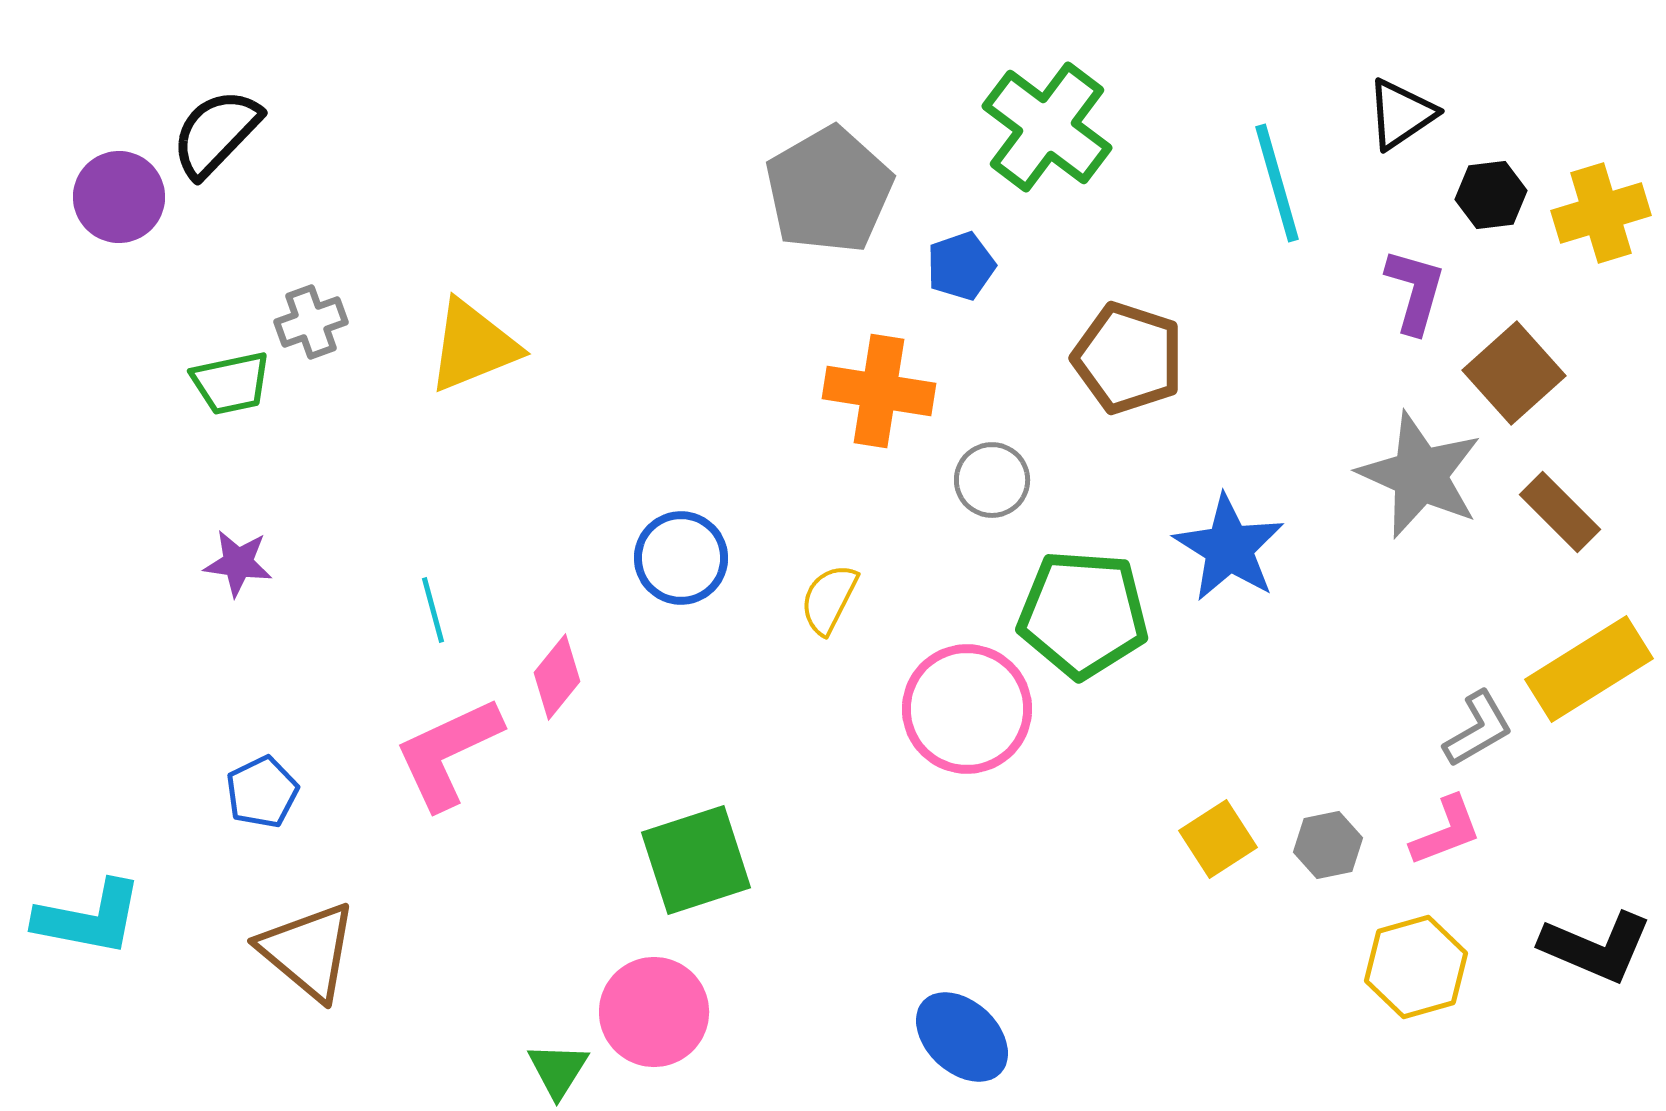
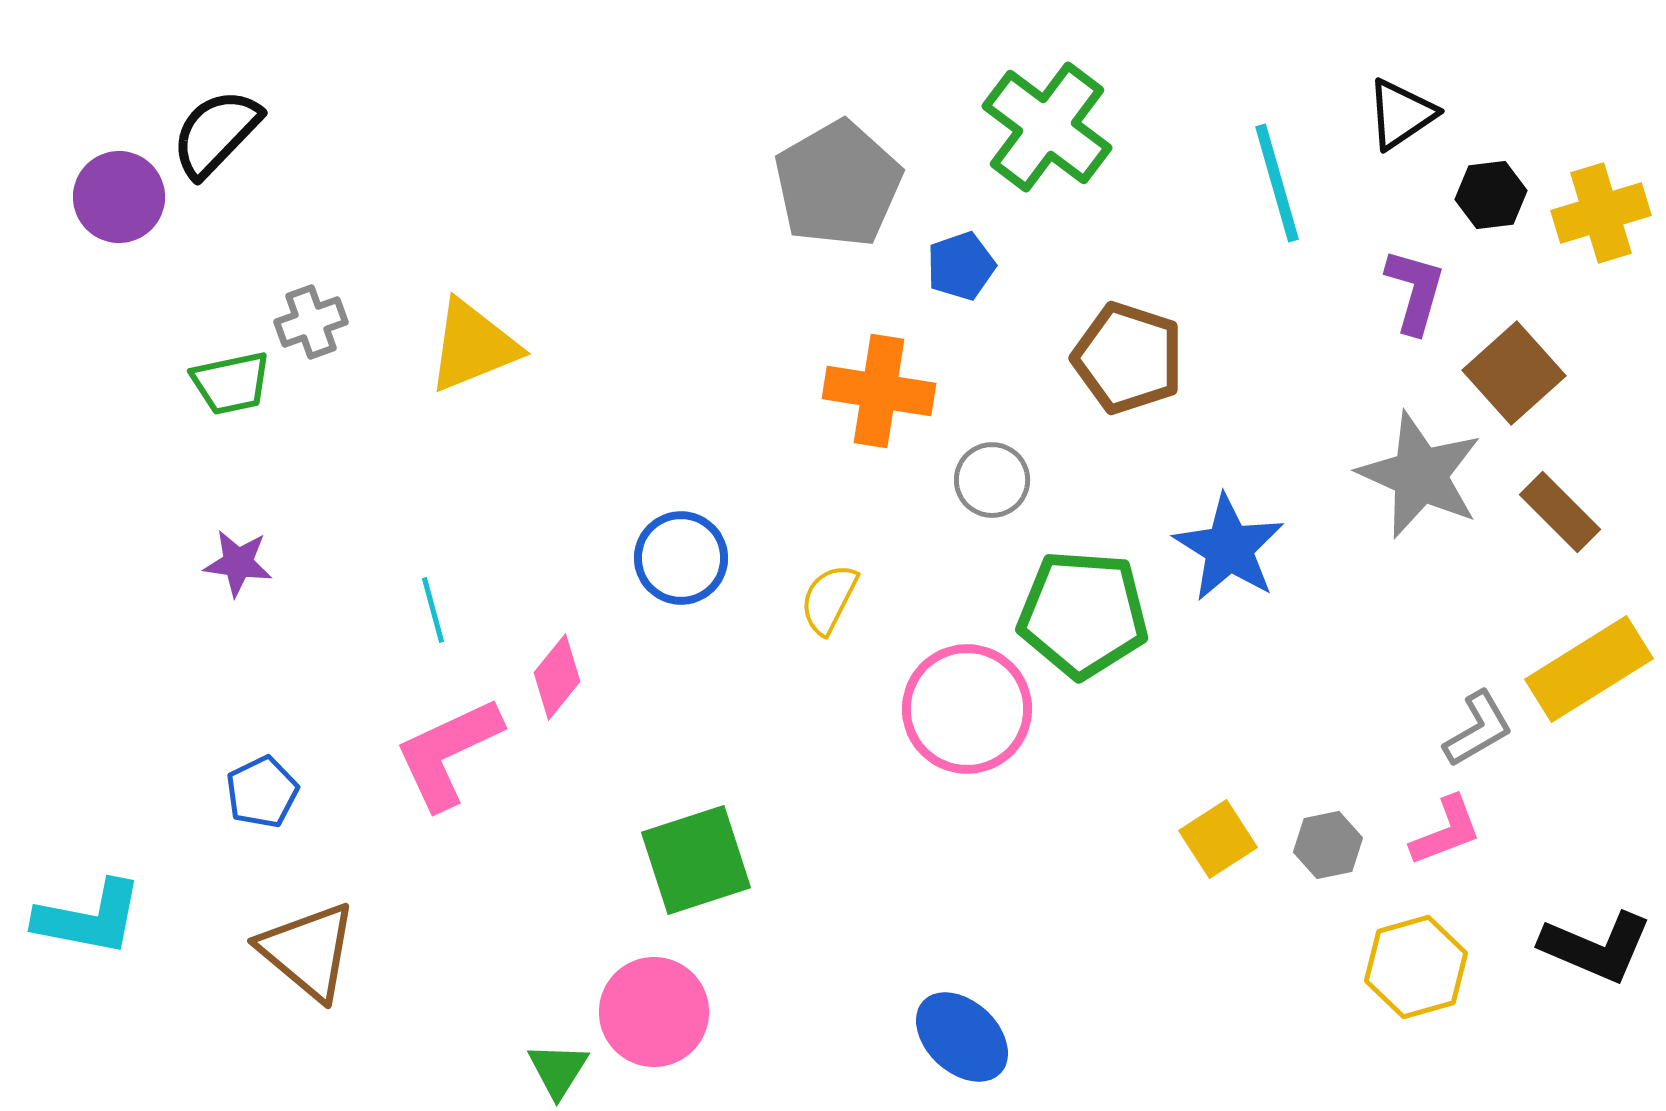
gray pentagon at (829, 190): moved 9 px right, 6 px up
